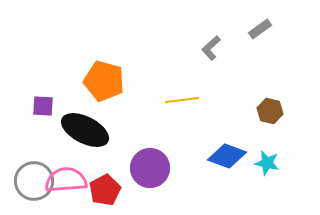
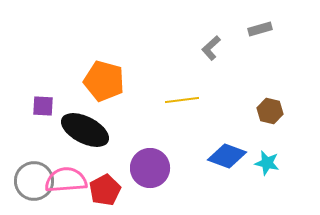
gray rectangle: rotated 20 degrees clockwise
